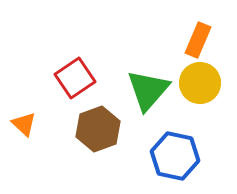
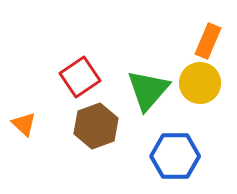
orange rectangle: moved 10 px right, 1 px down
red square: moved 5 px right, 1 px up
brown hexagon: moved 2 px left, 3 px up
blue hexagon: rotated 12 degrees counterclockwise
